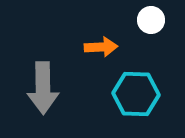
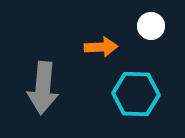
white circle: moved 6 px down
gray arrow: rotated 6 degrees clockwise
